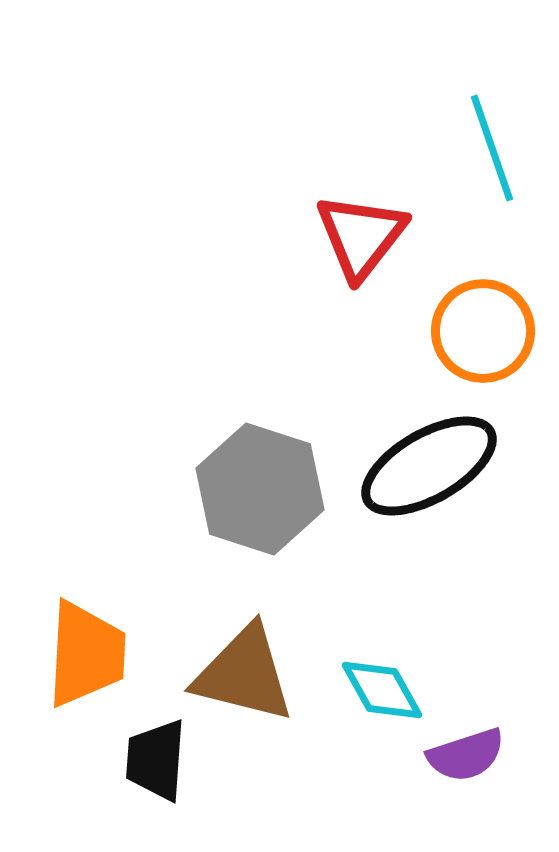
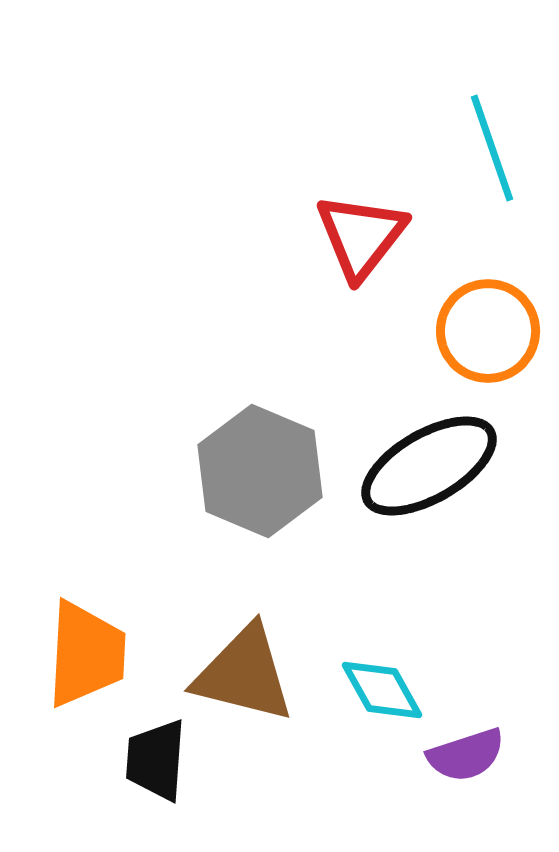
orange circle: moved 5 px right
gray hexagon: moved 18 px up; rotated 5 degrees clockwise
